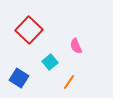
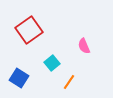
red square: rotated 12 degrees clockwise
pink semicircle: moved 8 px right
cyan square: moved 2 px right, 1 px down
